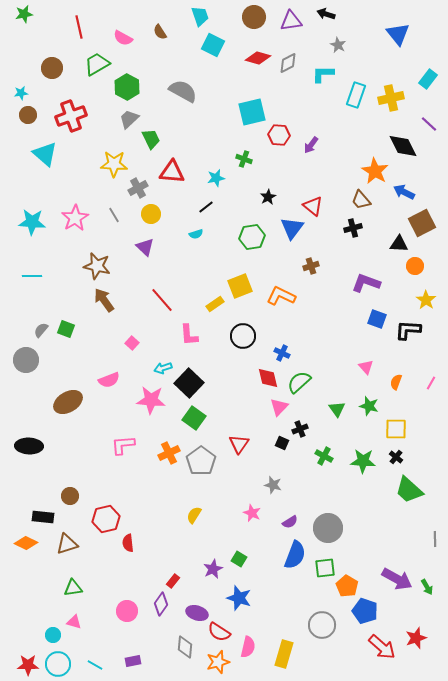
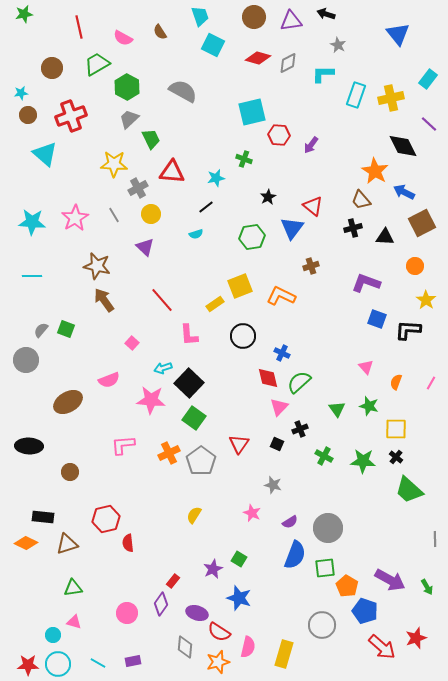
black triangle at (399, 244): moved 14 px left, 7 px up
black square at (282, 443): moved 5 px left, 1 px down
brown circle at (70, 496): moved 24 px up
purple arrow at (397, 579): moved 7 px left, 1 px down
pink circle at (127, 611): moved 2 px down
cyan line at (95, 665): moved 3 px right, 2 px up
